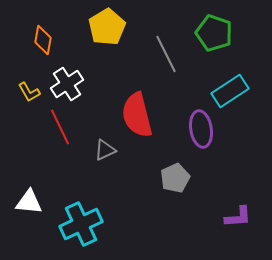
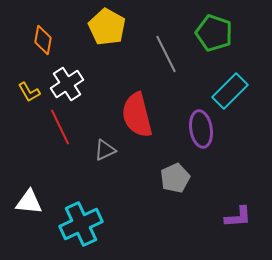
yellow pentagon: rotated 12 degrees counterclockwise
cyan rectangle: rotated 12 degrees counterclockwise
